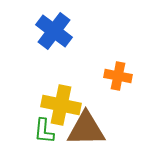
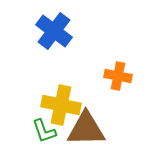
green L-shape: rotated 24 degrees counterclockwise
